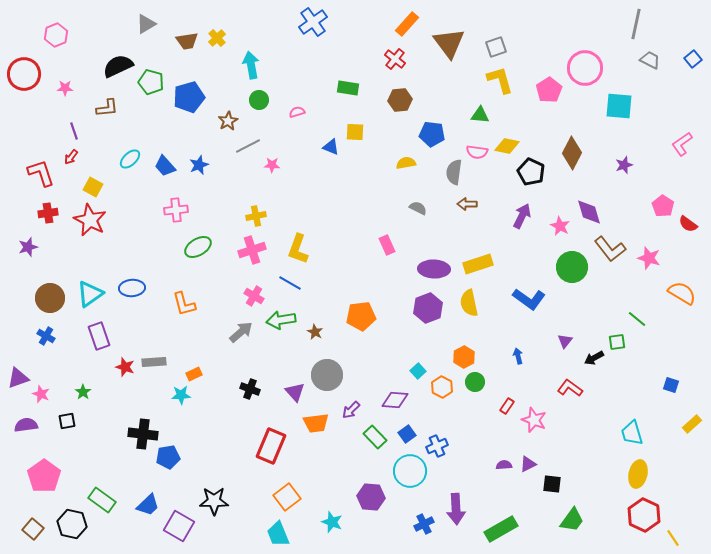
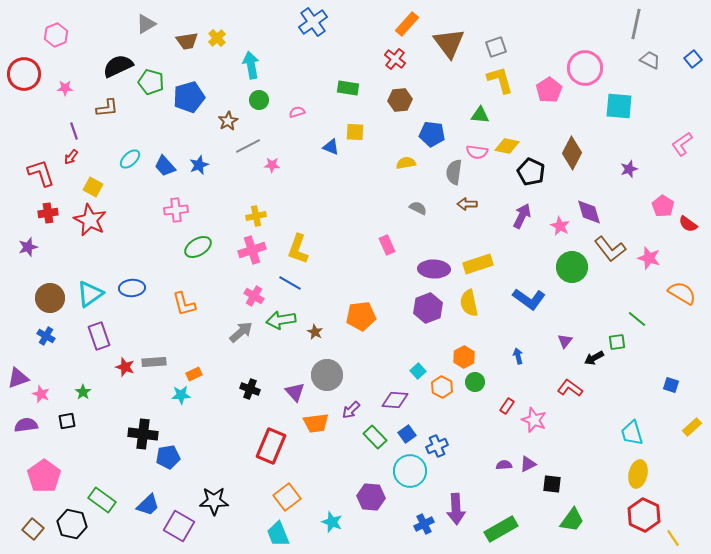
purple star at (624, 165): moved 5 px right, 4 px down
yellow rectangle at (692, 424): moved 3 px down
